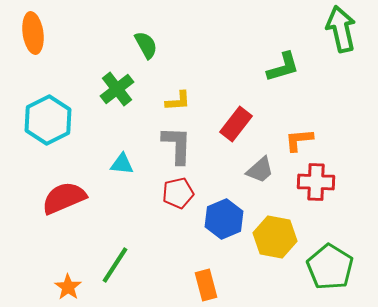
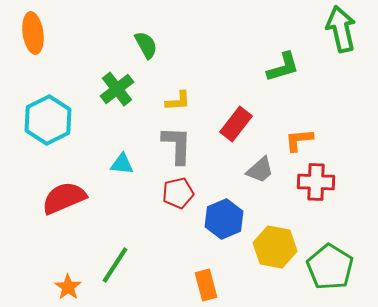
yellow hexagon: moved 10 px down
